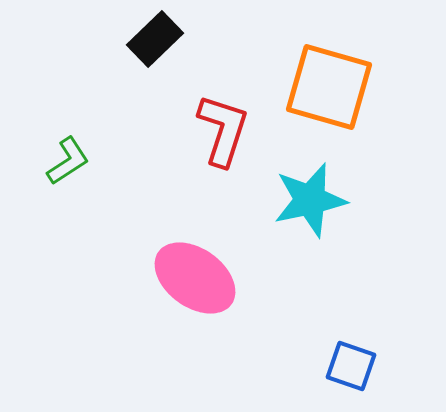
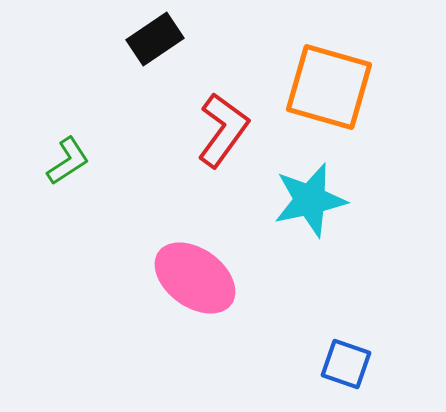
black rectangle: rotated 10 degrees clockwise
red L-shape: rotated 18 degrees clockwise
blue square: moved 5 px left, 2 px up
